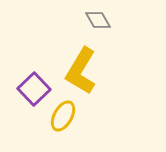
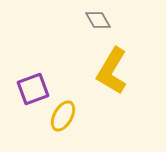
yellow L-shape: moved 31 px right
purple square: moved 1 px left; rotated 24 degrees clockwise
